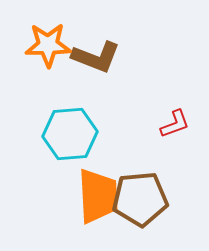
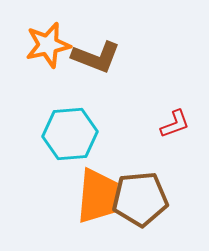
orange star: rotated 12 degrees counterclockwise
orange trapezoid: rotated 8 degrees clockwise
